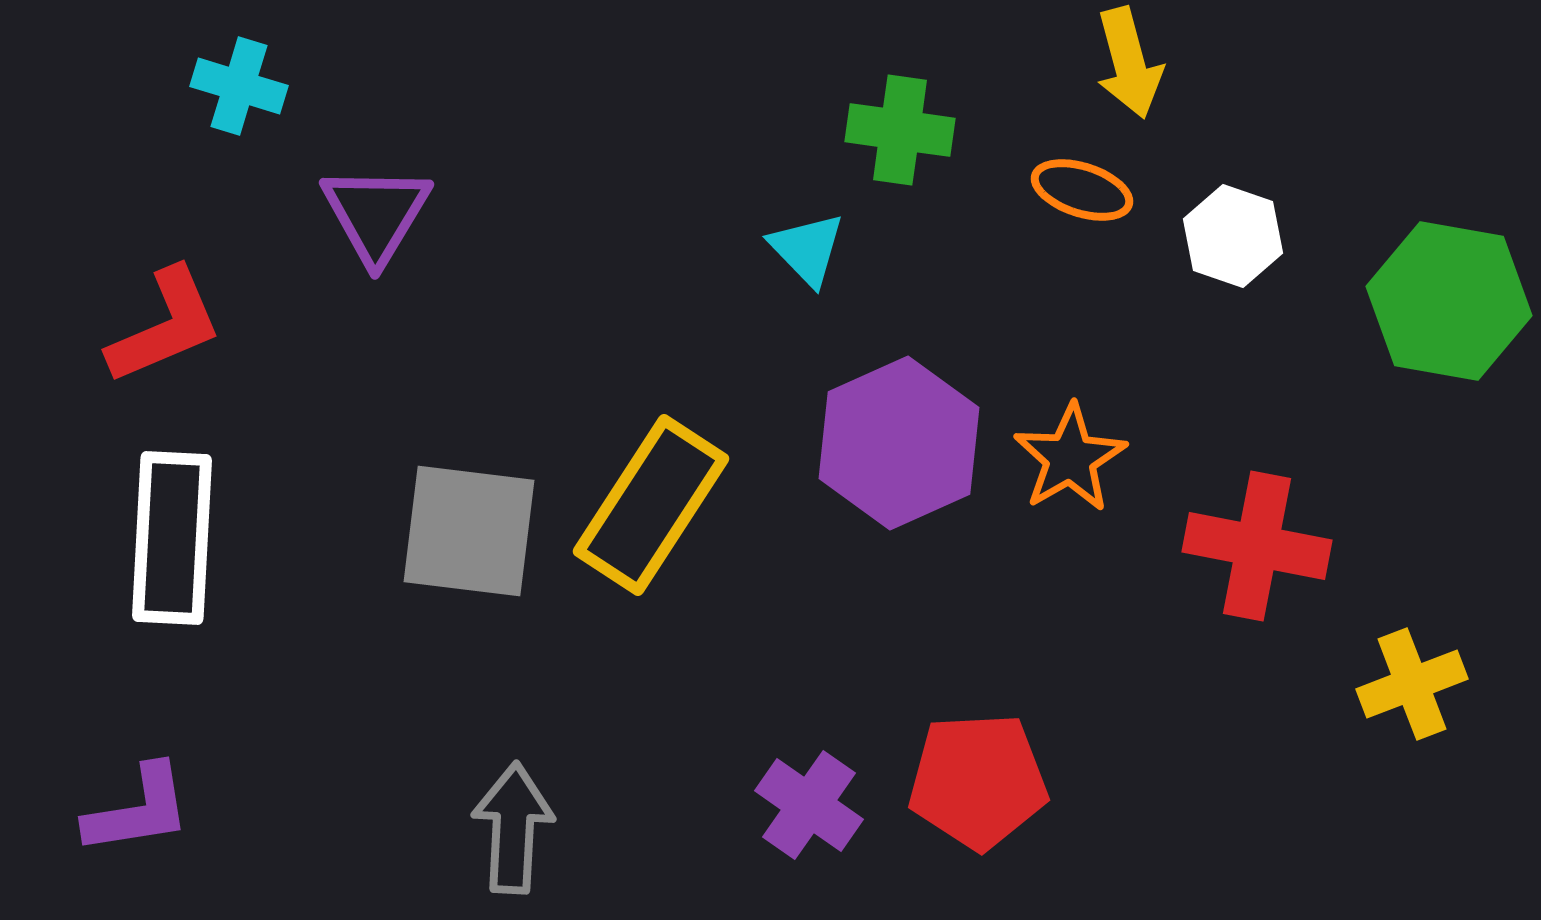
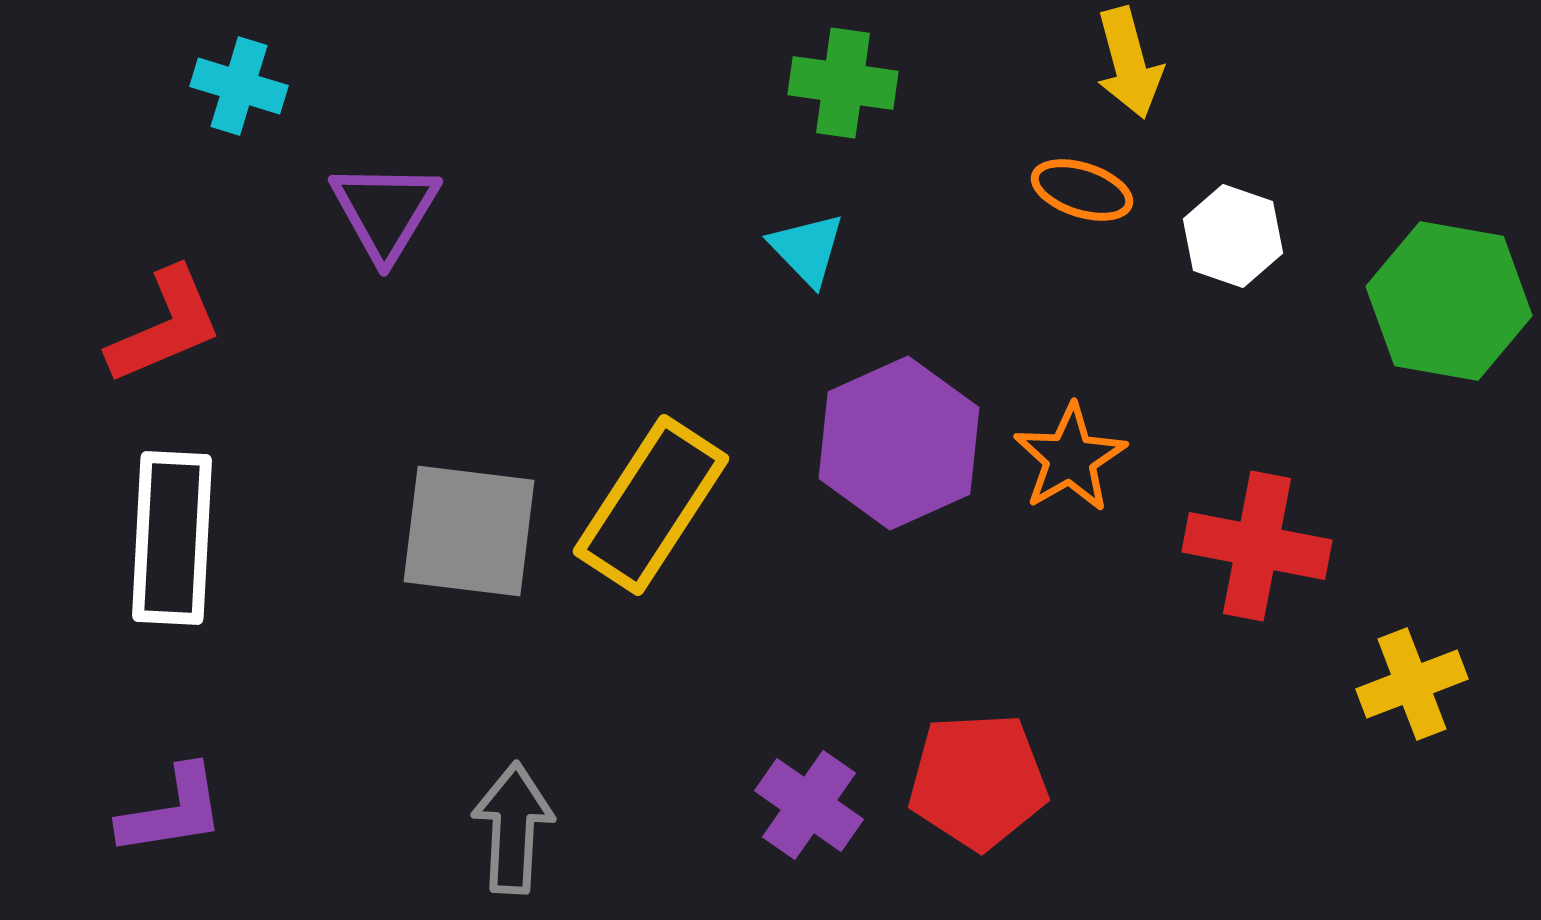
green cross: moved 57 px left, 47 px up
purple triangle: moved 9 px right, 3 px up
purple L-shape: moved 34 px right, 1 px down
